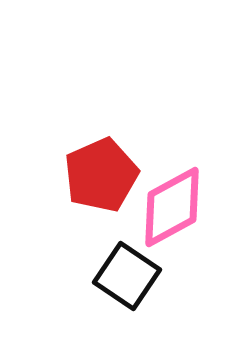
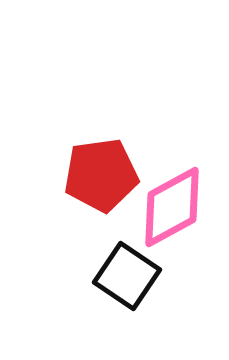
red pentagon: rotated 16 degrees clockwise
